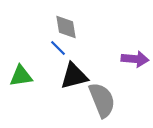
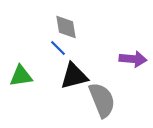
purple arrow: moved 2 px left
